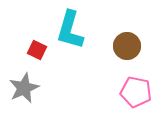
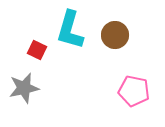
brown circle: moved 12 px left, 11 px up
gray star: rotated 12 degrees clockwise
pink pentagon: moved 2 px left, 1 px up
